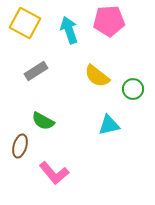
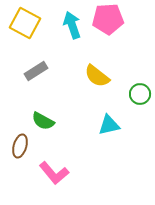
pink pentagon: moved 1 px left, 2 px up
cyan arrow: moved 3 px right, 5 px up
green circle: moved 7 px right, 5 px down
